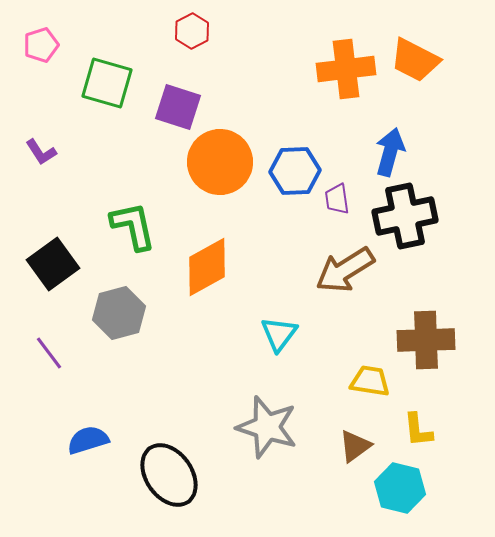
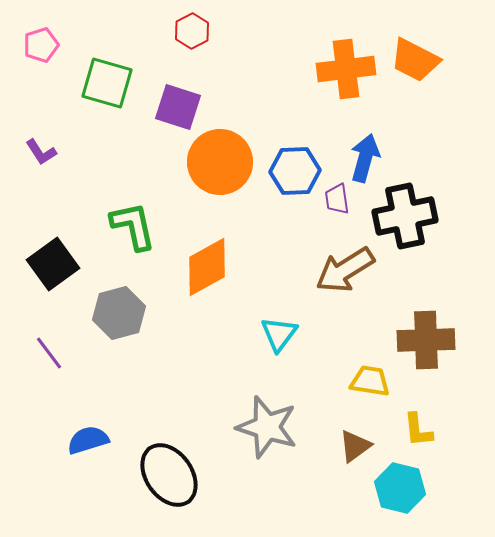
blue arrow: moved 25 px left, 6 px down
